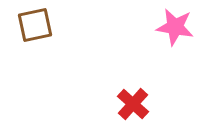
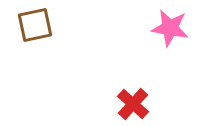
pink star: moved 5 px left, 1 px down
